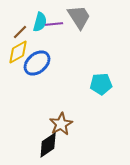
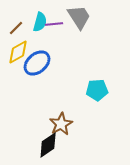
brown line: moved 4 px left, 4 px up
cyan pentagon: moved 4 px left, 6 px down
